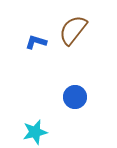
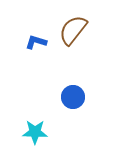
blue circle: moved 2 px left
cyan star: rotated 15 degrees clockwise
